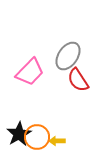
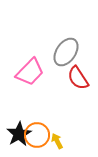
gray ellipse: moved 2 px left, 4 px up
red semicircle: moved 2 px up
orange circle: moved 2 px up
yellow arrow: rotated 63 degrees clockwise
